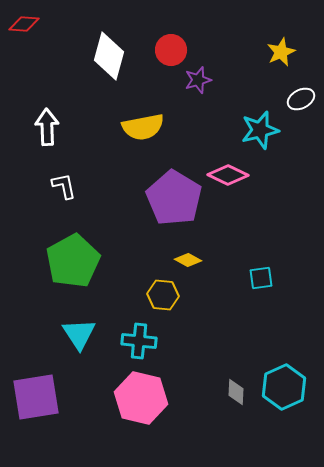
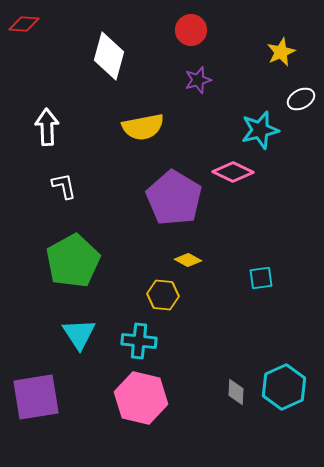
red circle: moved 20 px right, 20 px up
pink diamond: moved 5 px right, 3 px up
